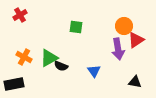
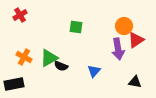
blue triangle: rotated 16 degrees clockwise
